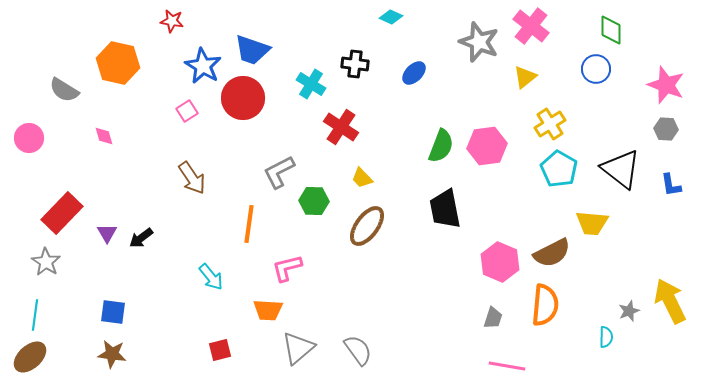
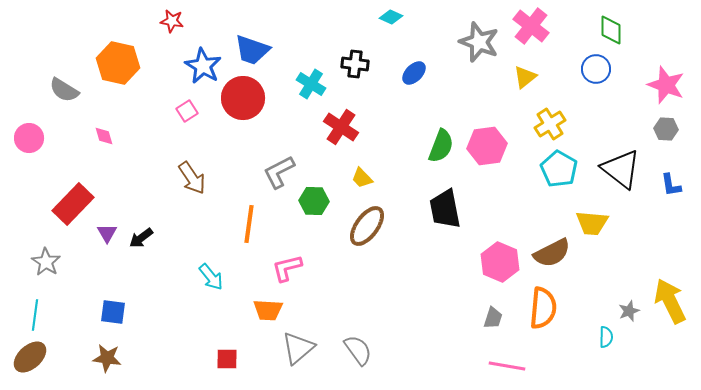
red rectangle at (62, 213): moved 11 px right, 9 px up
orange semicircle at (545, 305): moved 2 px left, 3 px down
red square at (220, 350): moved 7 px right, 9 px down; rotated 15 degrees clockwise
brown star at (112, 354): moved 5 px left, 4 px down
